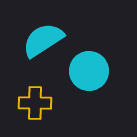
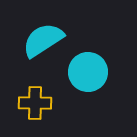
cyan circle: moved 1 px left, 1 px down
